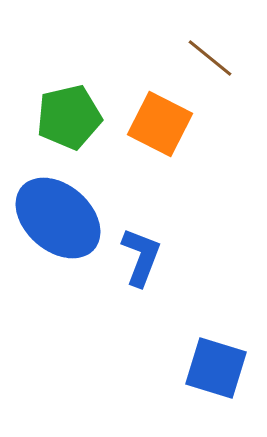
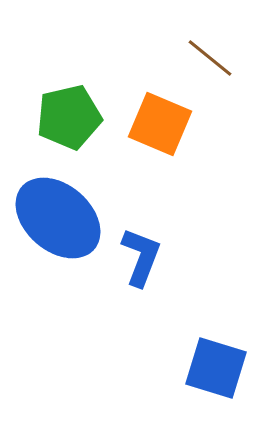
orange square: rotated 4 degrees counterclockwise
